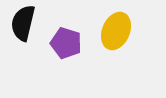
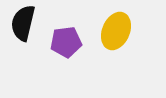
purple pentagon: moved 1 px up; rotated 24 degrees counterclockwise
